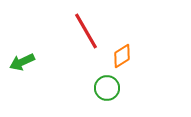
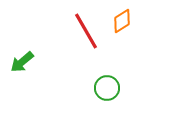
orange diamond: moved 35 px up
green arrow: rotated 15 degrees counterclockwise
